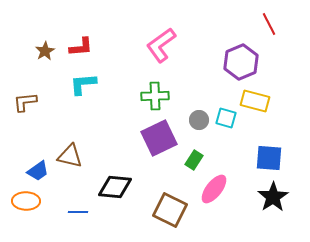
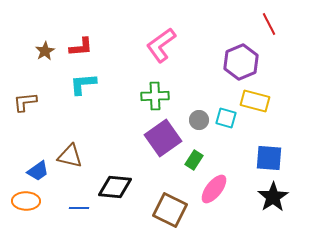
purple square: moved 4 px right; rotated 9 degrees counterclockwise
blue line: moved 1 px right, 4 px up
